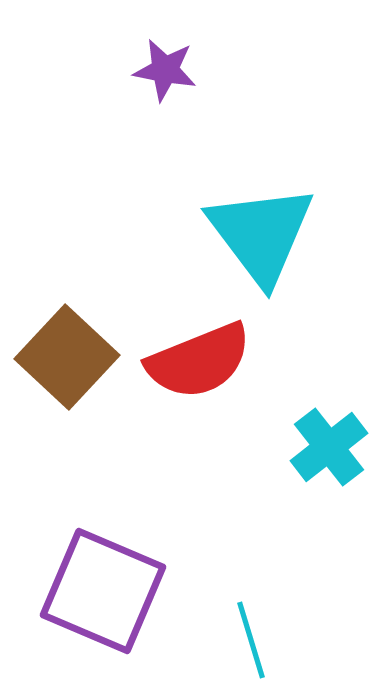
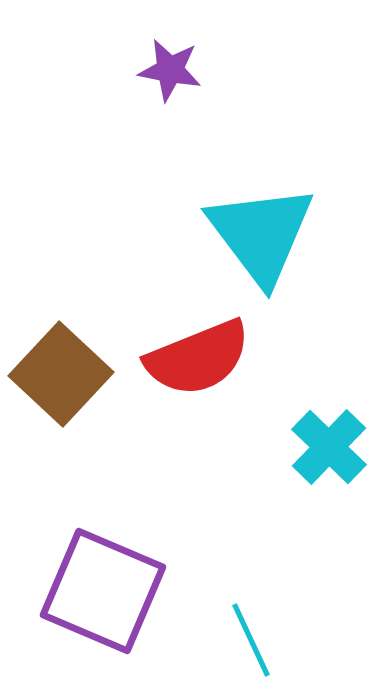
purple star: moved 5 px right
brown square: moved 6 px left, 17 px down
red semicircle: moved 1 px left, 3 px up
cyan cross: rotated 8 degrees counterclockwise
cyan line: rotated 8 degrees counterclockwise
